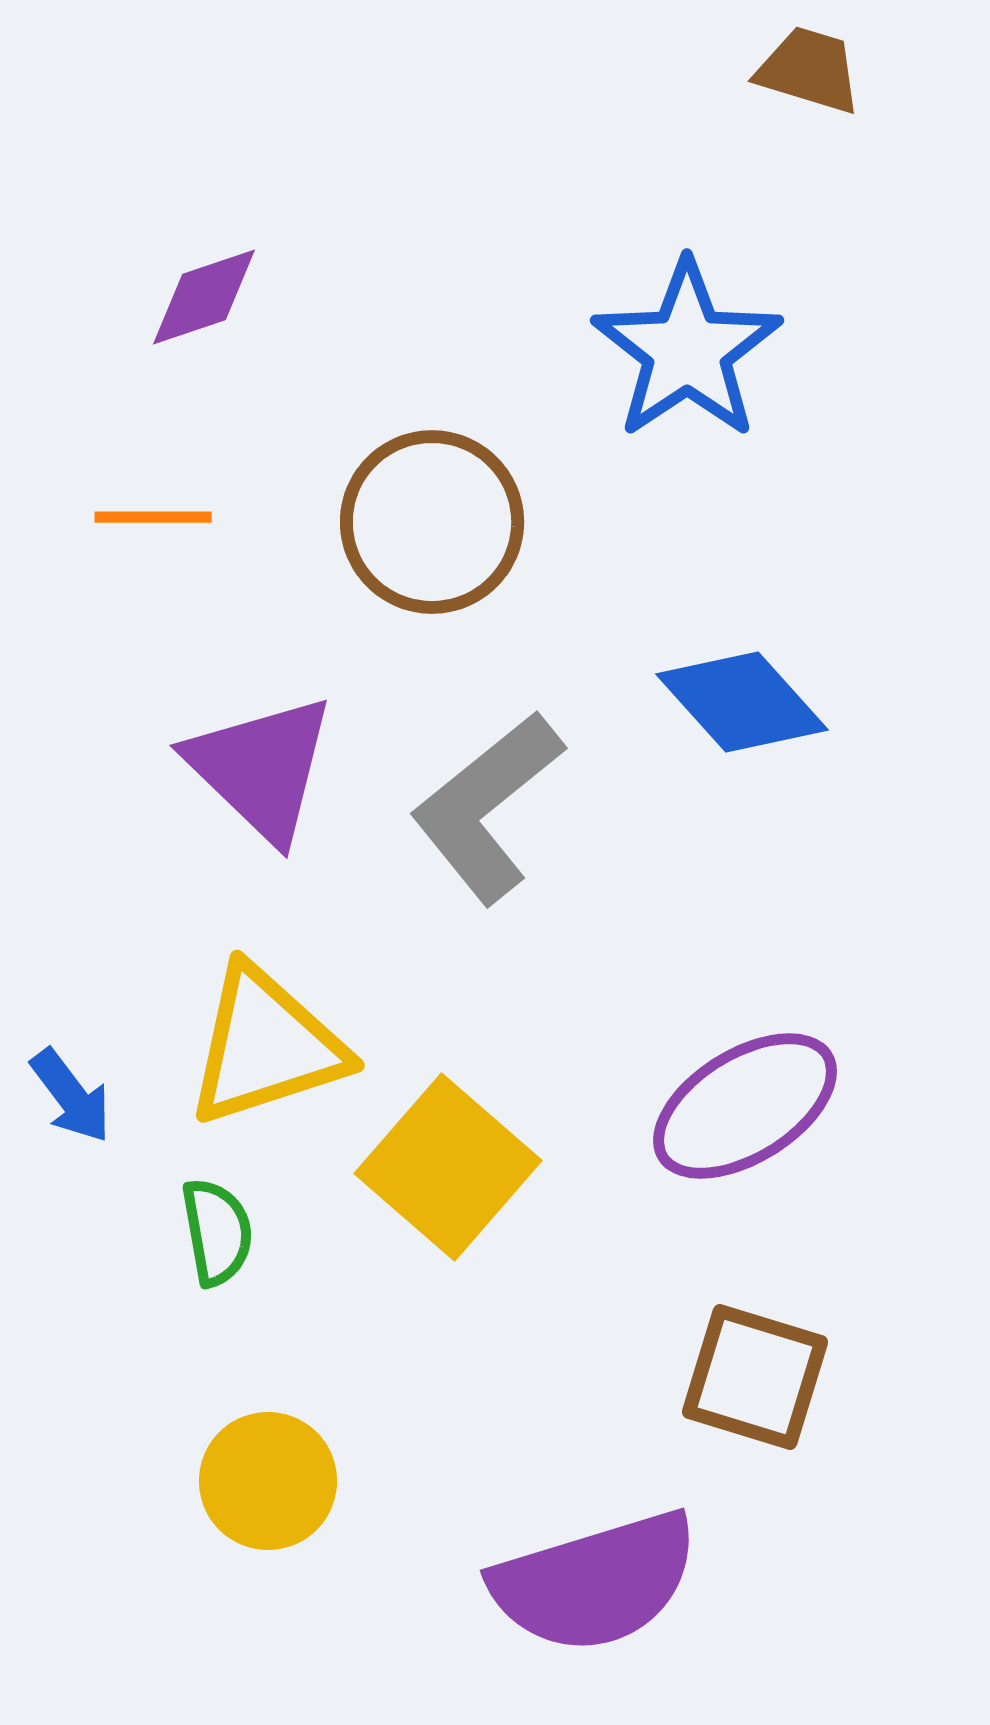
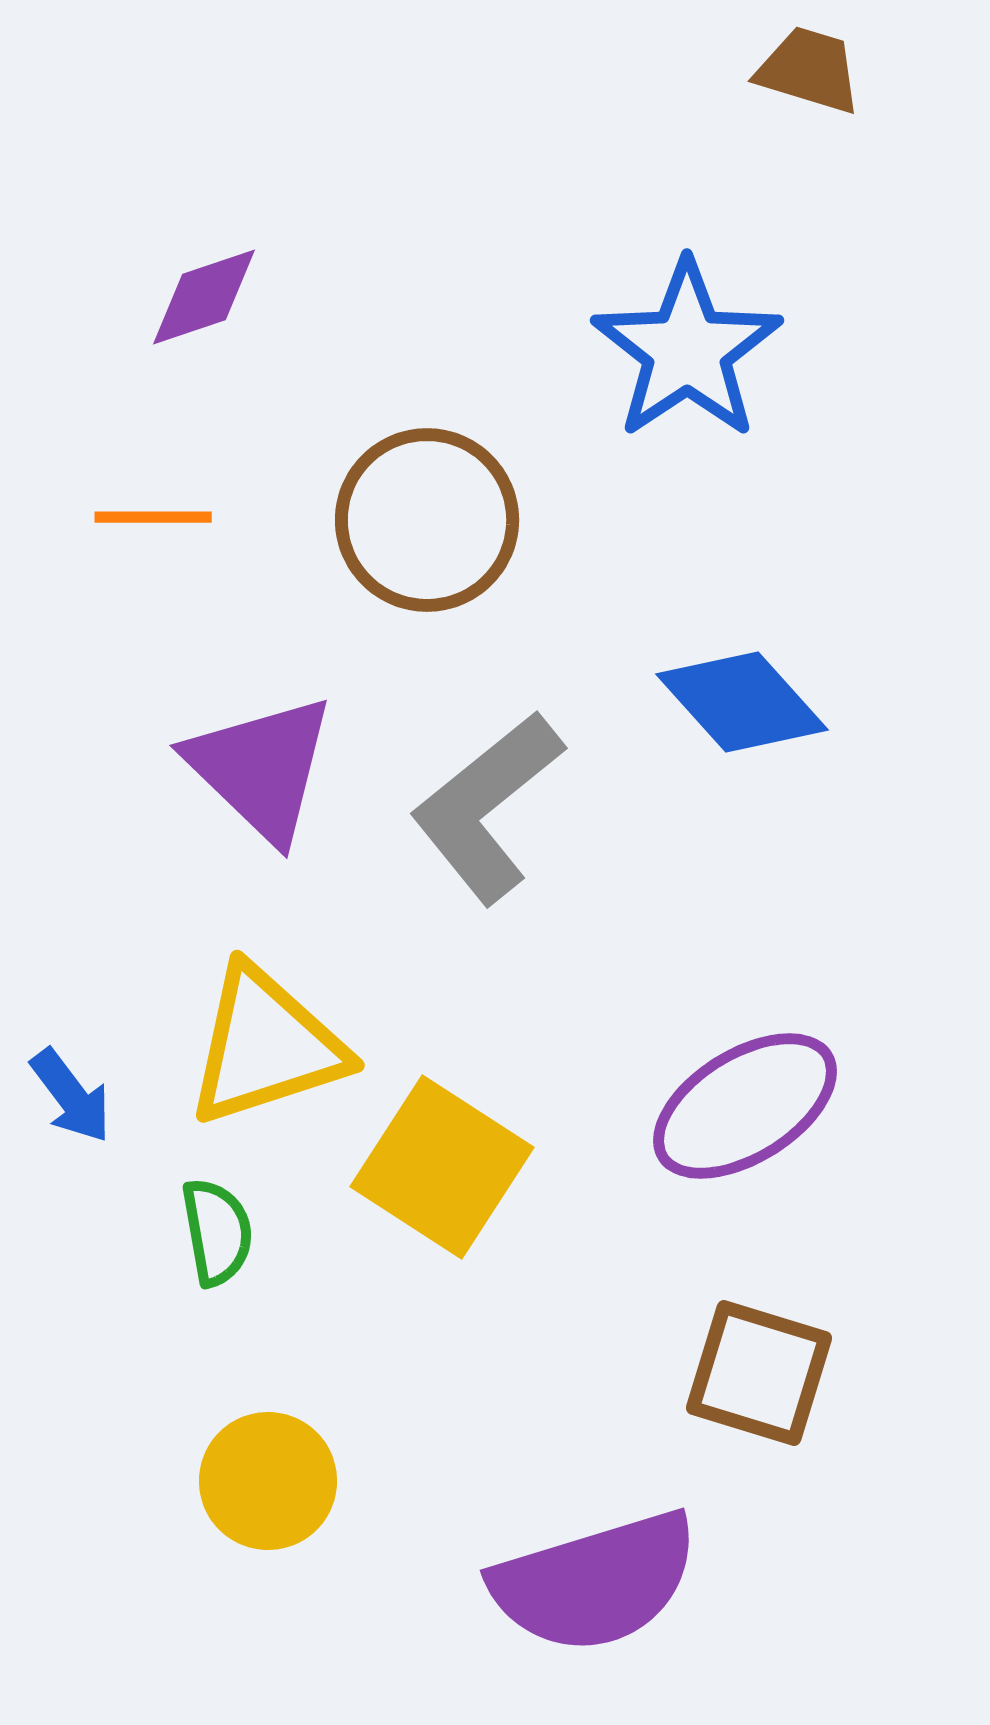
brown circle: moved 5 px left, 2 px up
yellow square: moved 6 px left; rotated 8 degrees counterclockwise
brown square: moved 4 px right, 4 px up
